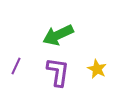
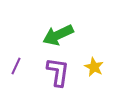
yellow star: moved 3 px left, 2 px up
